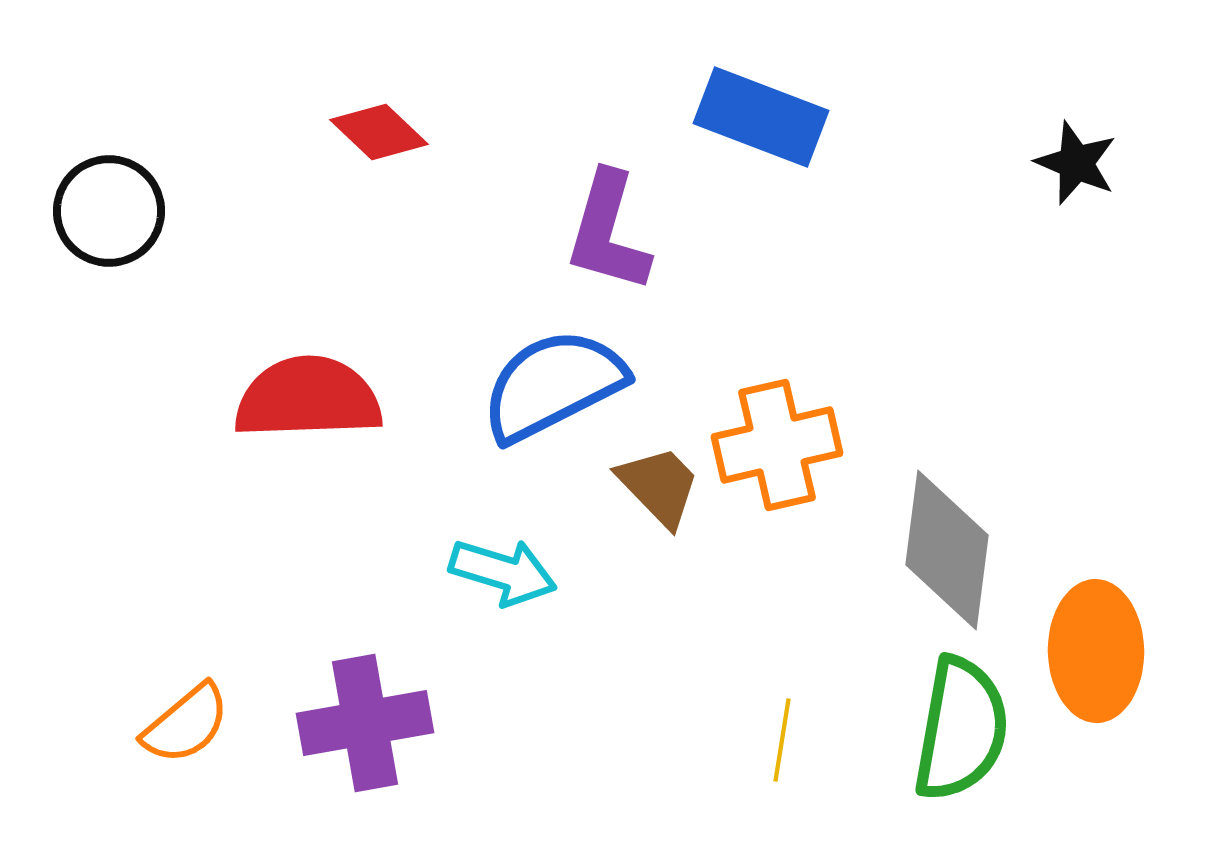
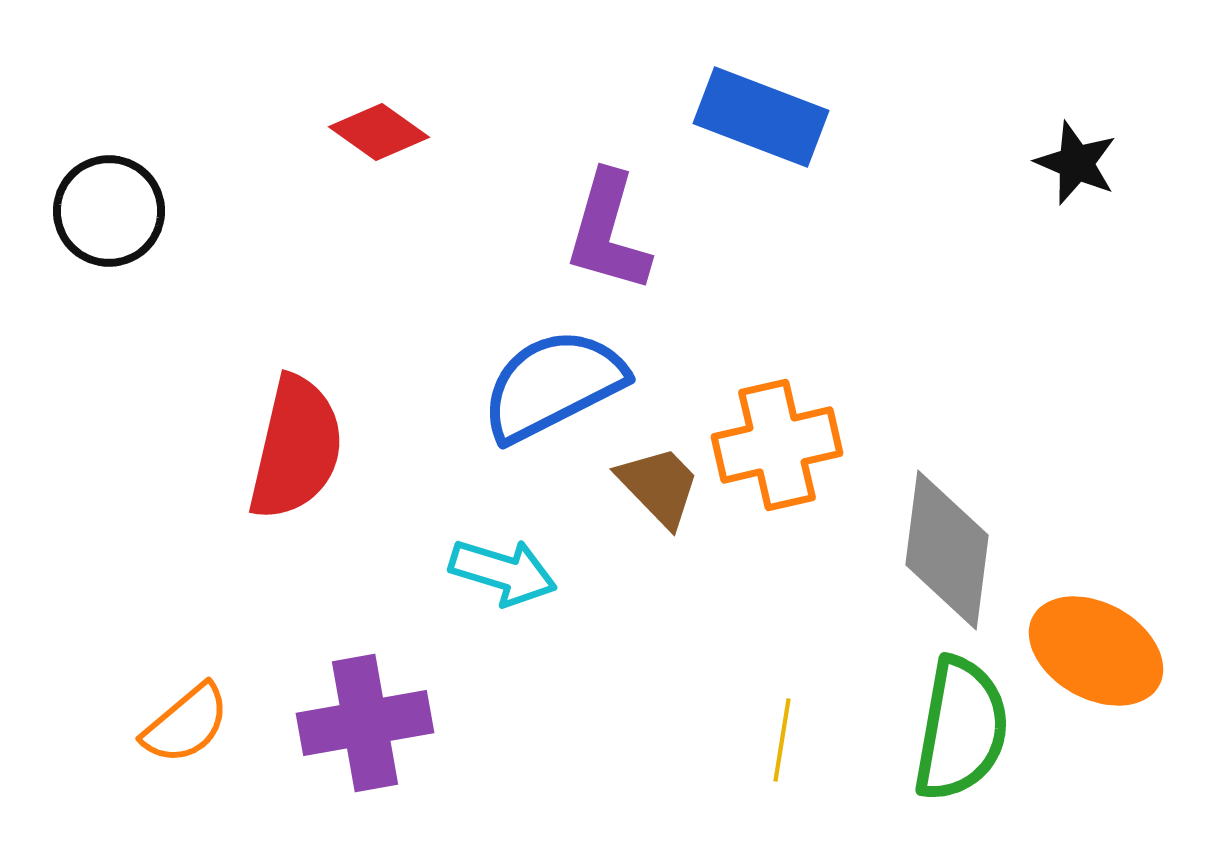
red diamond: rotated 8 degrees counterclockwise
red semicircle: moved 12 px left, 50 px down; rotated 105 degrees clockwise
orange ellipse: rotated 60 degrees counterclockwise
